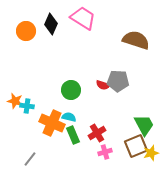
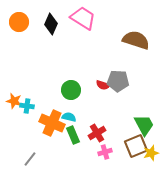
orange circle: moved 7 px left, 9 px up
orange star: moved 1 px left
